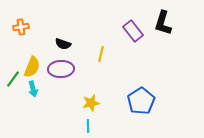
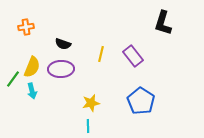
orange cross: moved 5 px right
purple rectangle: moved 25 px down
cyan arrow: moved 1 px left, 2 px down
blue pentagon: rotated 8 degrees counterclockwise
